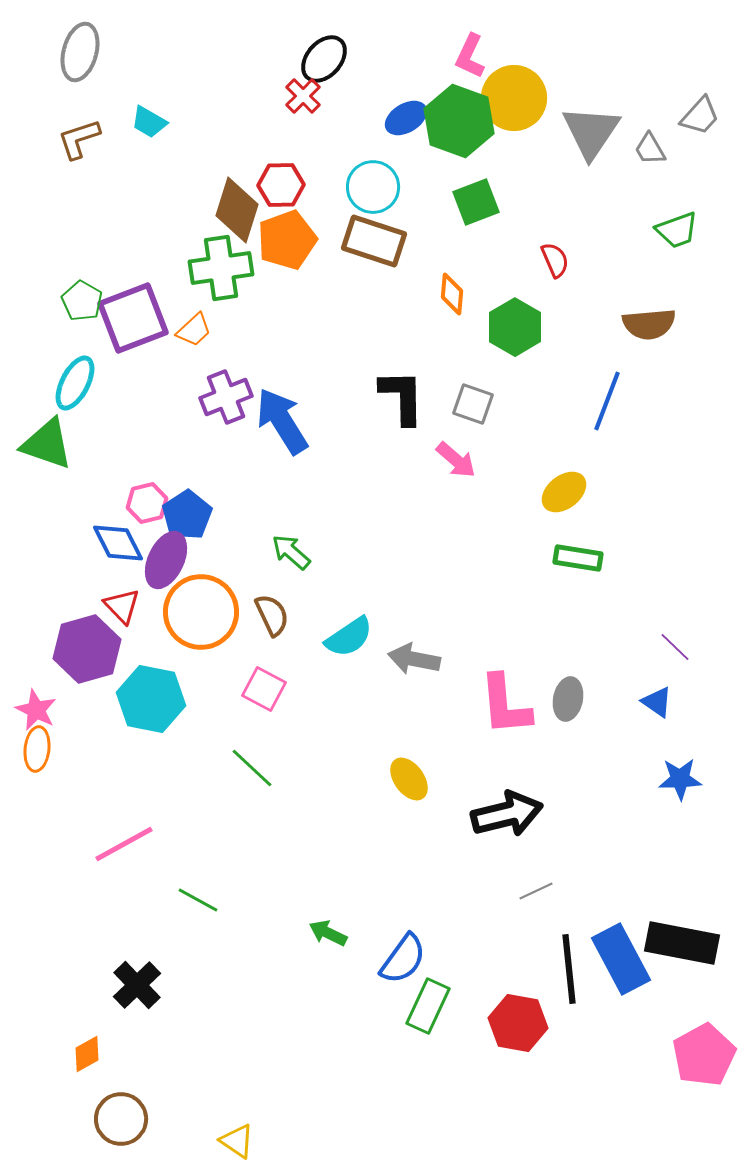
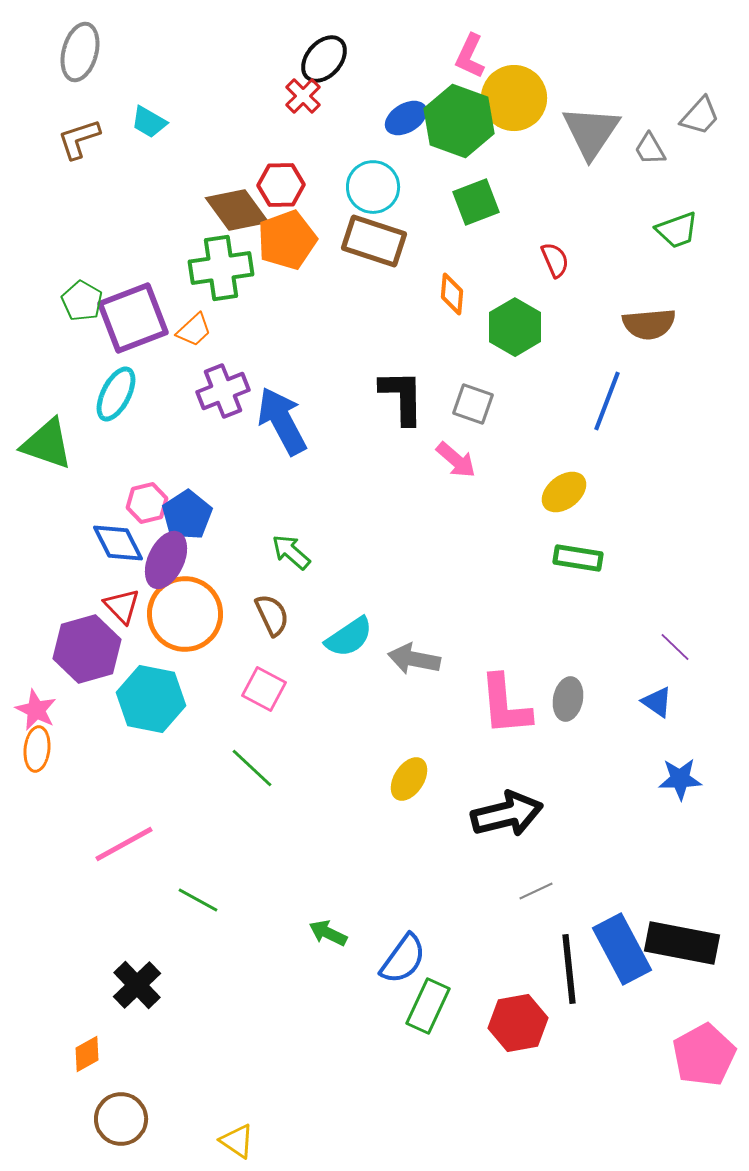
brown diamond at (237, 210): rotated 54 degrees counterclockwise
cyan ellipse at (75, 383): moved 41 px right, 11 px down
purple cross at (226, 397): moved 3 px left, 6 px up
blue arrow at (282, 421): rotated 4 degrees clockwise
orange circle at (201, 612): moved 16 px left, 2 px down
yellow ellipse at (409, 779): rotated 69 degrees clockwise
blue rectangle at (621, 959): moved 1 px right, 10 px up
red hexagon at (518, 1023): rotated 20 degrees counterclockwise
